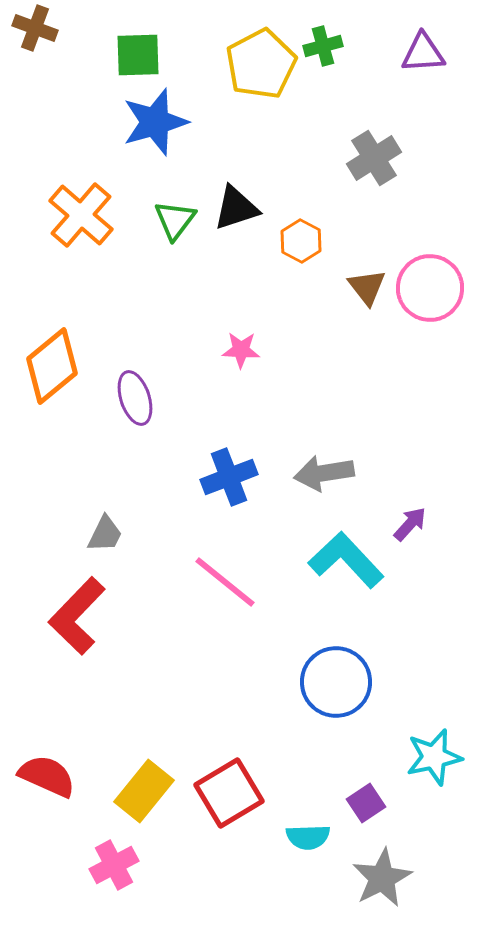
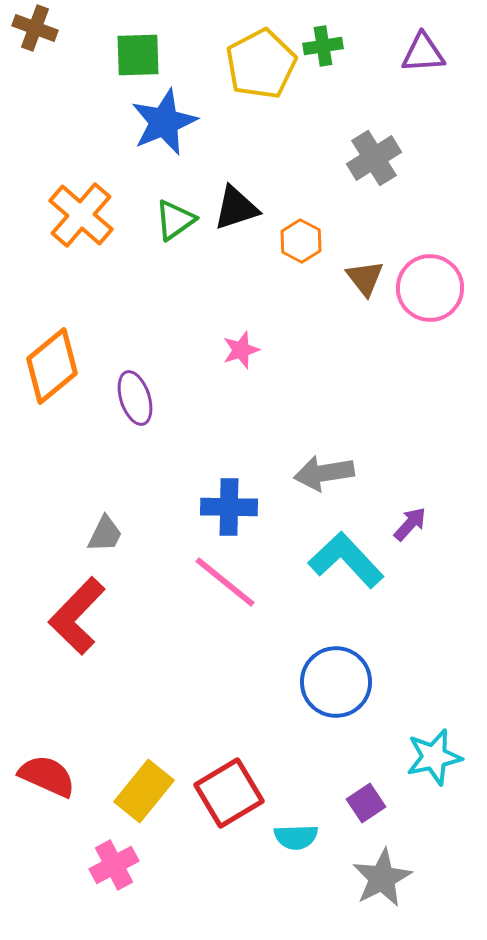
green cross: rotated 6 degrees clockwise
blue star: moved 9 px right; rotated 6 degrees counterclockwise
green triangle: rotated 18 degrees clockwise
brown triangle: moved 2 px left, 9 px up
pink star: rotated 21 degrees counterclockwise
blue cross: moved 30 px down; rotated 22 degrees clockwise
cyan semicircle: moved 12 px left
